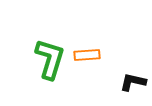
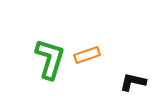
orange rectangle: rotated 15 degrees counterclockwise
